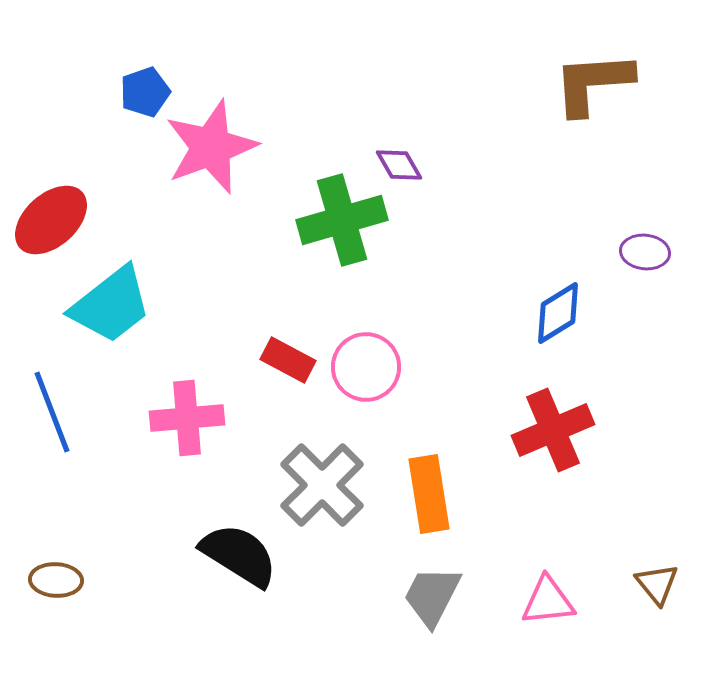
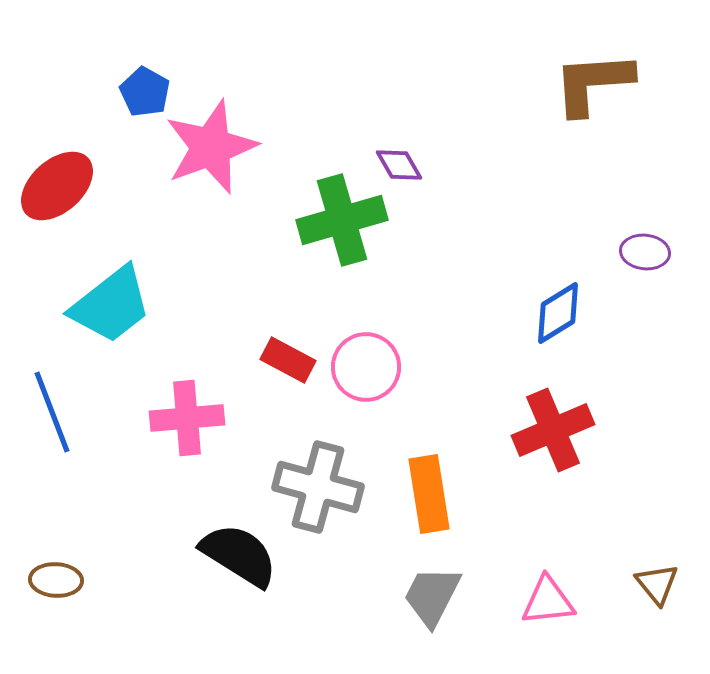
blue pentagon: rotated 24 degrees counterclockwise
red ellipse: moved 6 px right, 34 px up
gray cross: moved 4 px left, 2 px down; rotated 30 degrees counterclockwise
